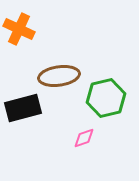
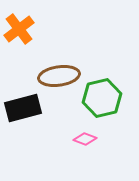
orange cross: rotated 28 degrees clockwise
green hexagon: moved 4 px left
pink diamond: moved 1 px right, 1 px down; rotated 40 degrees clockwise
